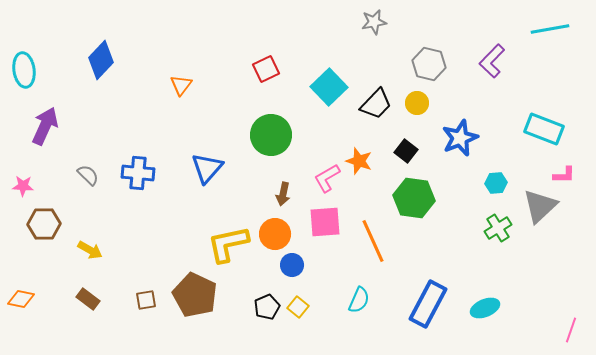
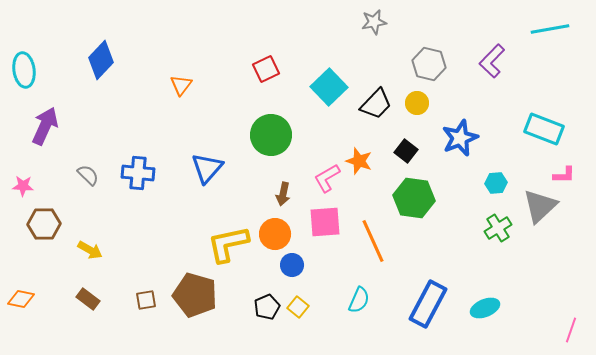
brown pentagon at (195, 295): rotated 9 degrees counterclockwise
